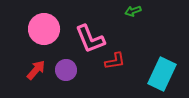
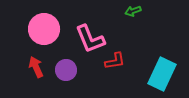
red arrow: moved 3 px up; rotated 65 degrees counterclockwise
